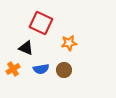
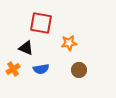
red square: rotated 15 degrees counterclockwise
brown circle: moved 15 px right
